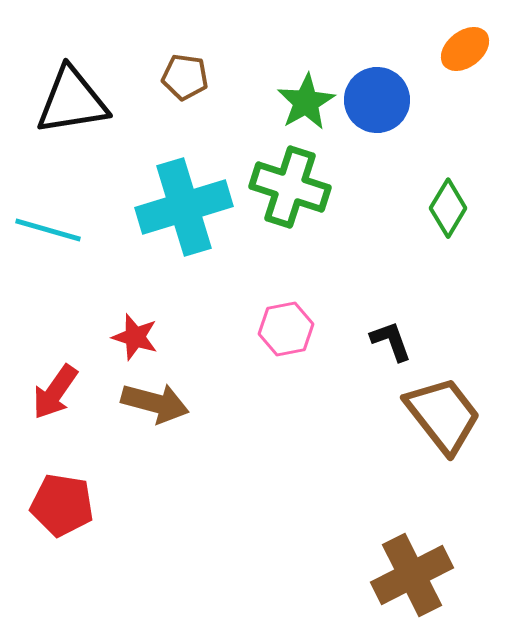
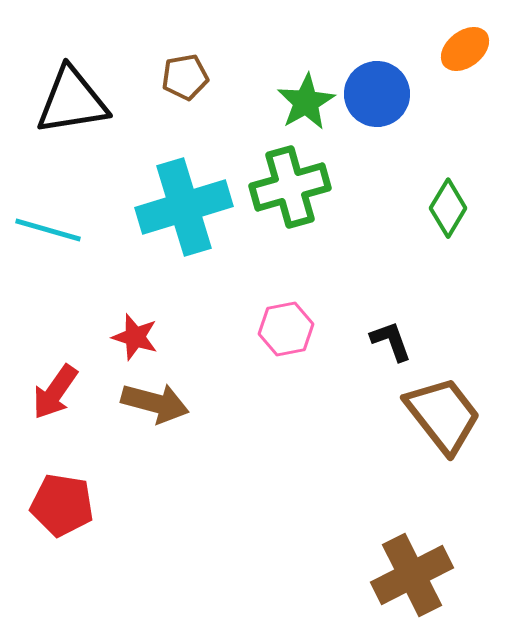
brown pentagon: rotated 18 degrees counterclockwise
blue circle: moved 6 px up
green cross: rotated 34 degrees counterclockwise
